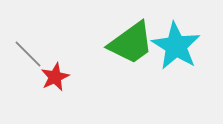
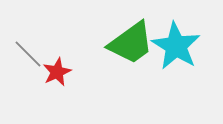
red star: moved 2 px right, 5 px up
